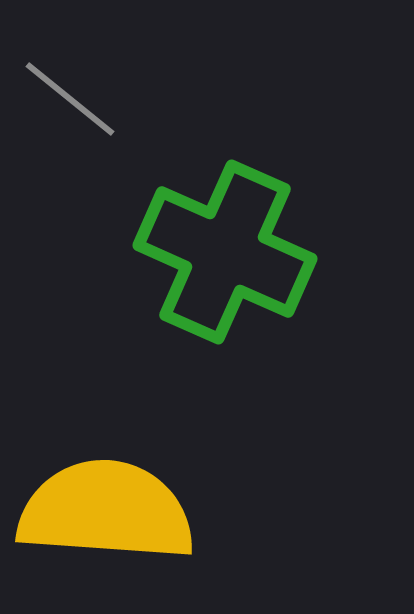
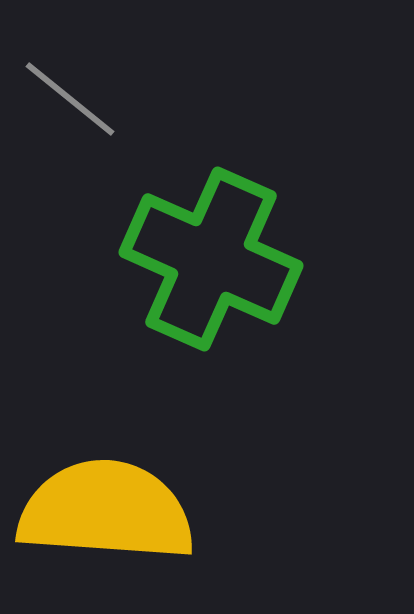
green cross: moved 14 px left, 7 px down
